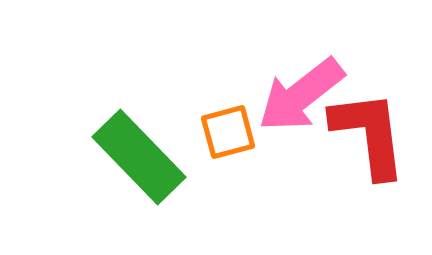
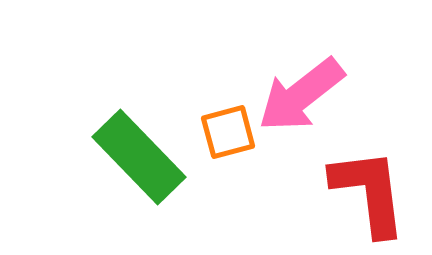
red L-shape: moved 58 px down
